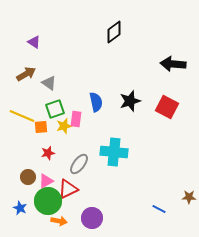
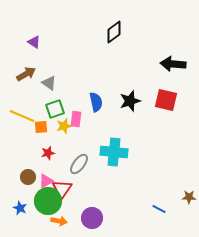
red square: moved 1 px left, 7 px up; rotated 15 degrees counterclockwise
red triangle: moved 6 px left; rotated 30 degrees counterclockwise
